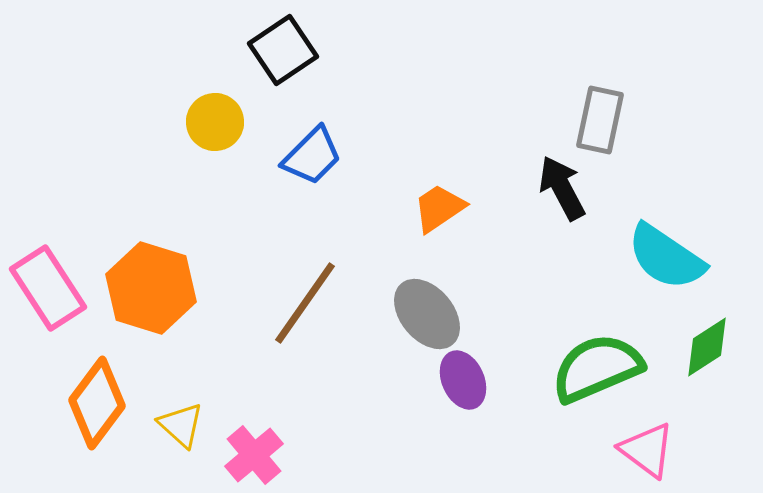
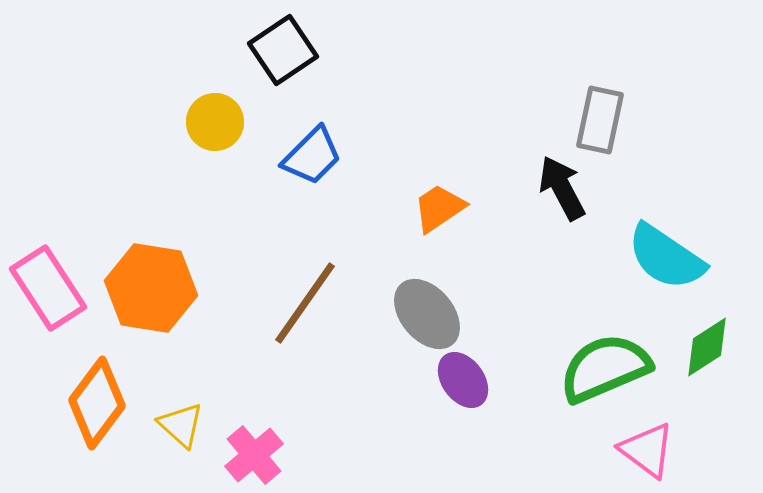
orange hexagon: rotated 8 degrees counterclockwise
green semicircle: moved 8 px right
purple ellipse: rotated 12 degrees counterclockwise
